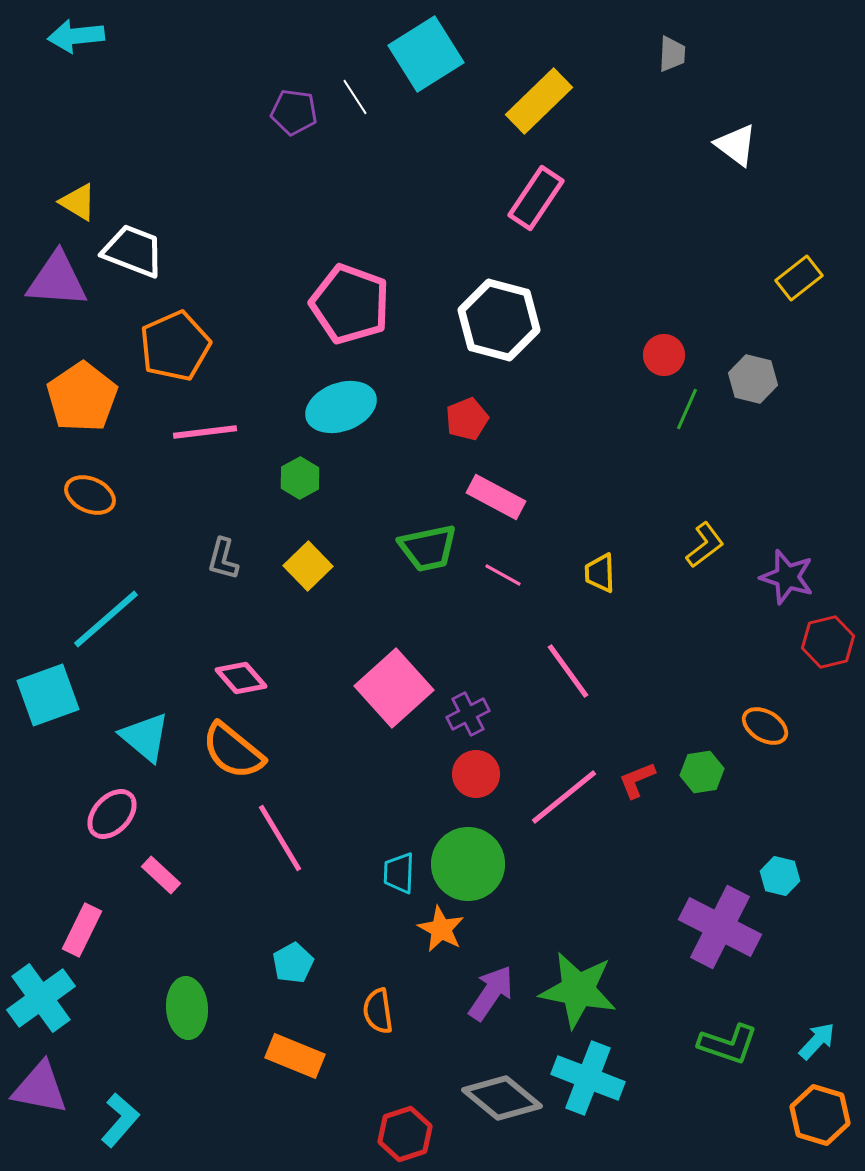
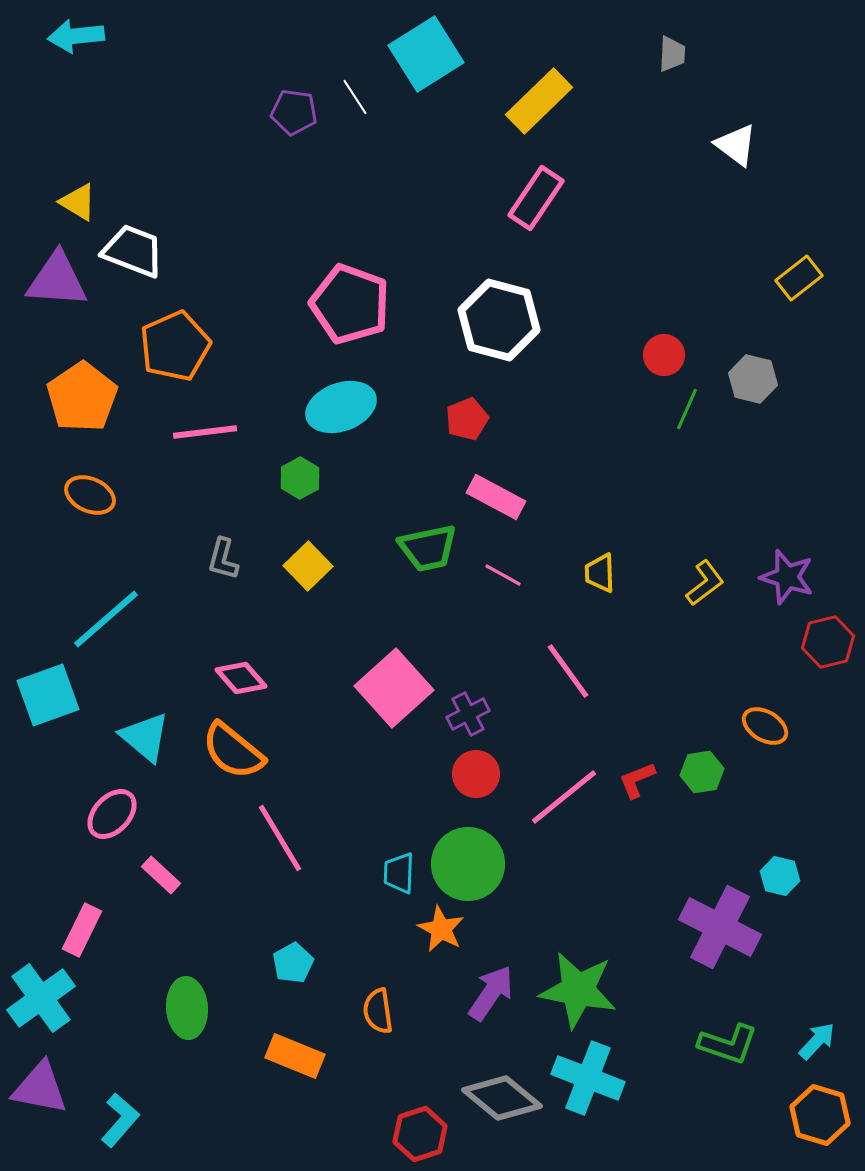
yellow L-shape at (705, 545): moved 38 px down
red hexagon at (405, 1134): moved 15 px right
